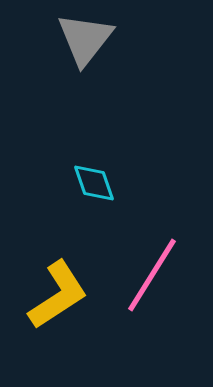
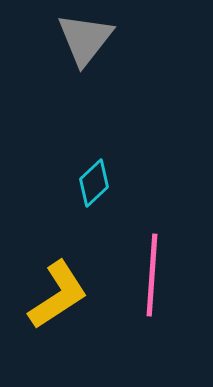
cyan diamond: rotated 66 degrees clockwise
pink line: rotated 28 degrees counterclockwise
